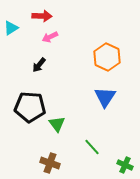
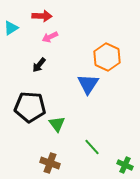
blue triangle: moved 17 px left, 13 px up
